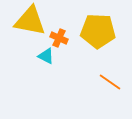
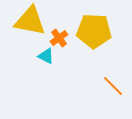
yellow pentagon: moved 4 px left
orange cross: rotated 30 degrees clockwise
orange line: moved 3 px right, 4 px down; rotated 10 degrees clockwise
